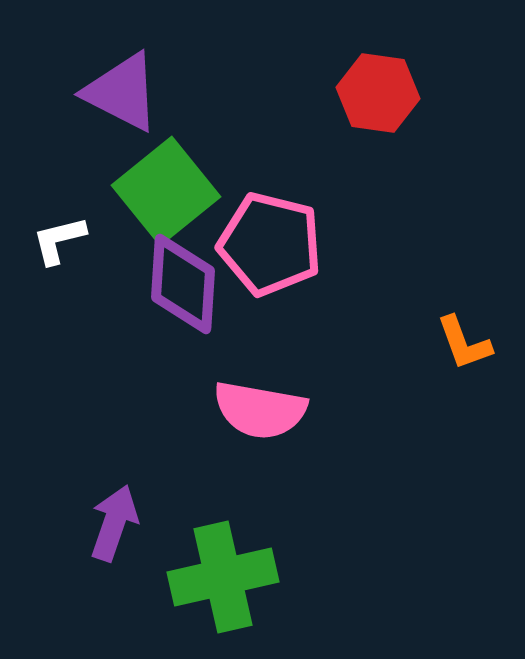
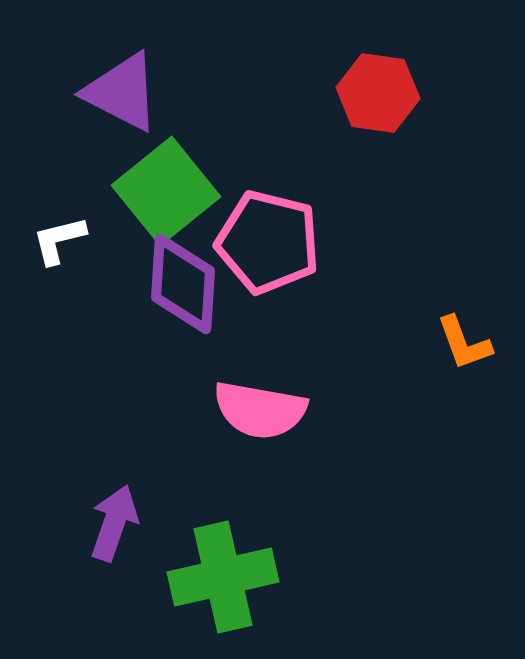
pink pentagon: moved 2 px left, 2 px up
